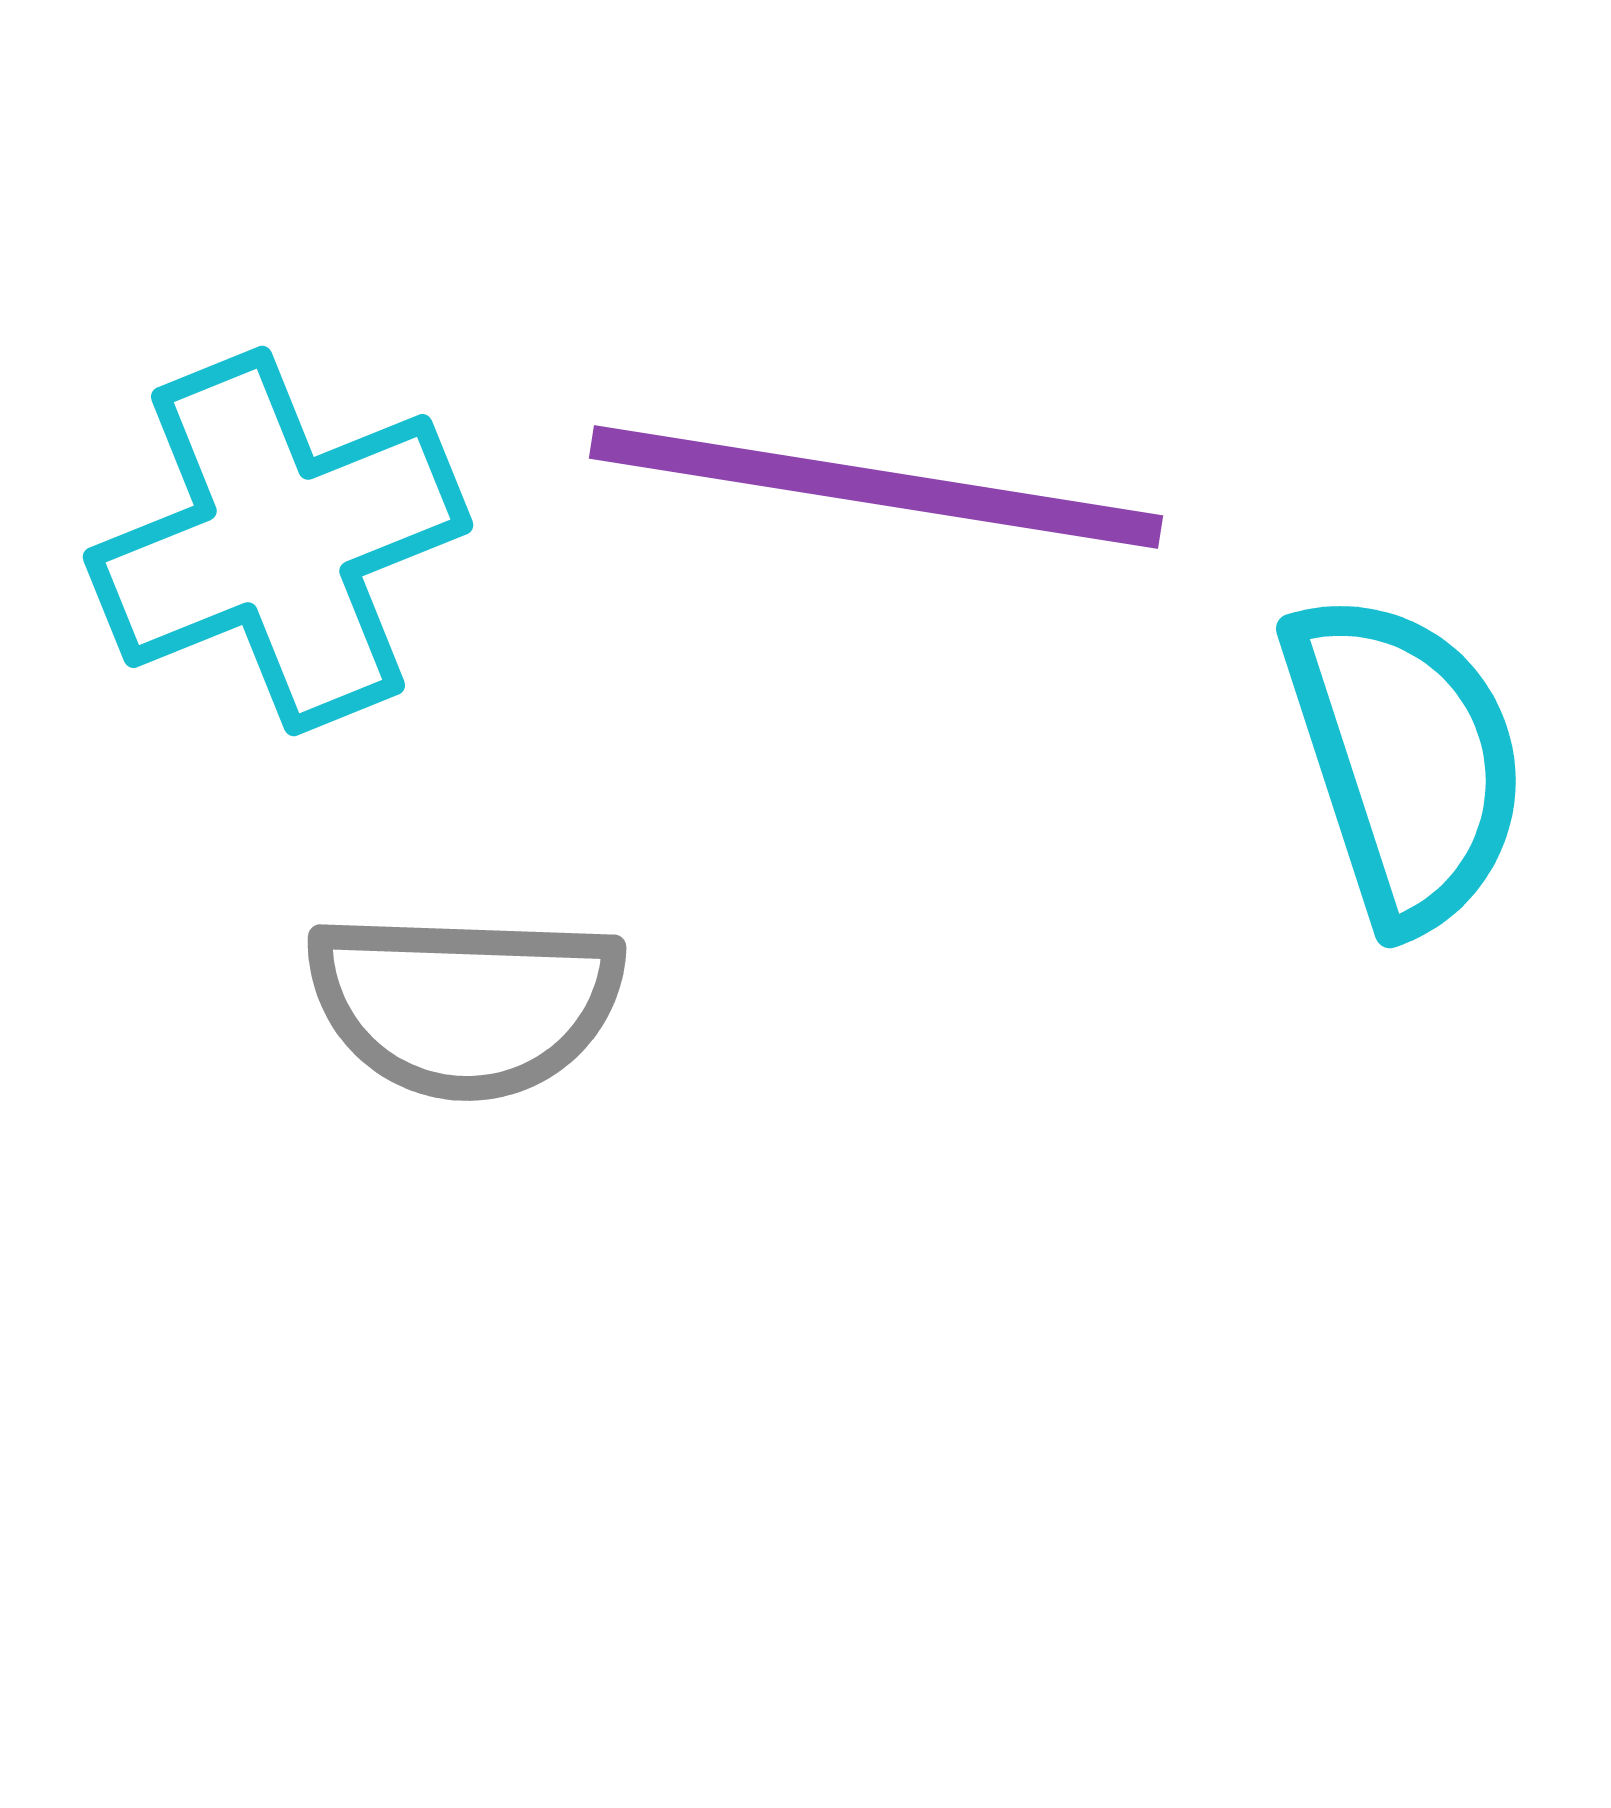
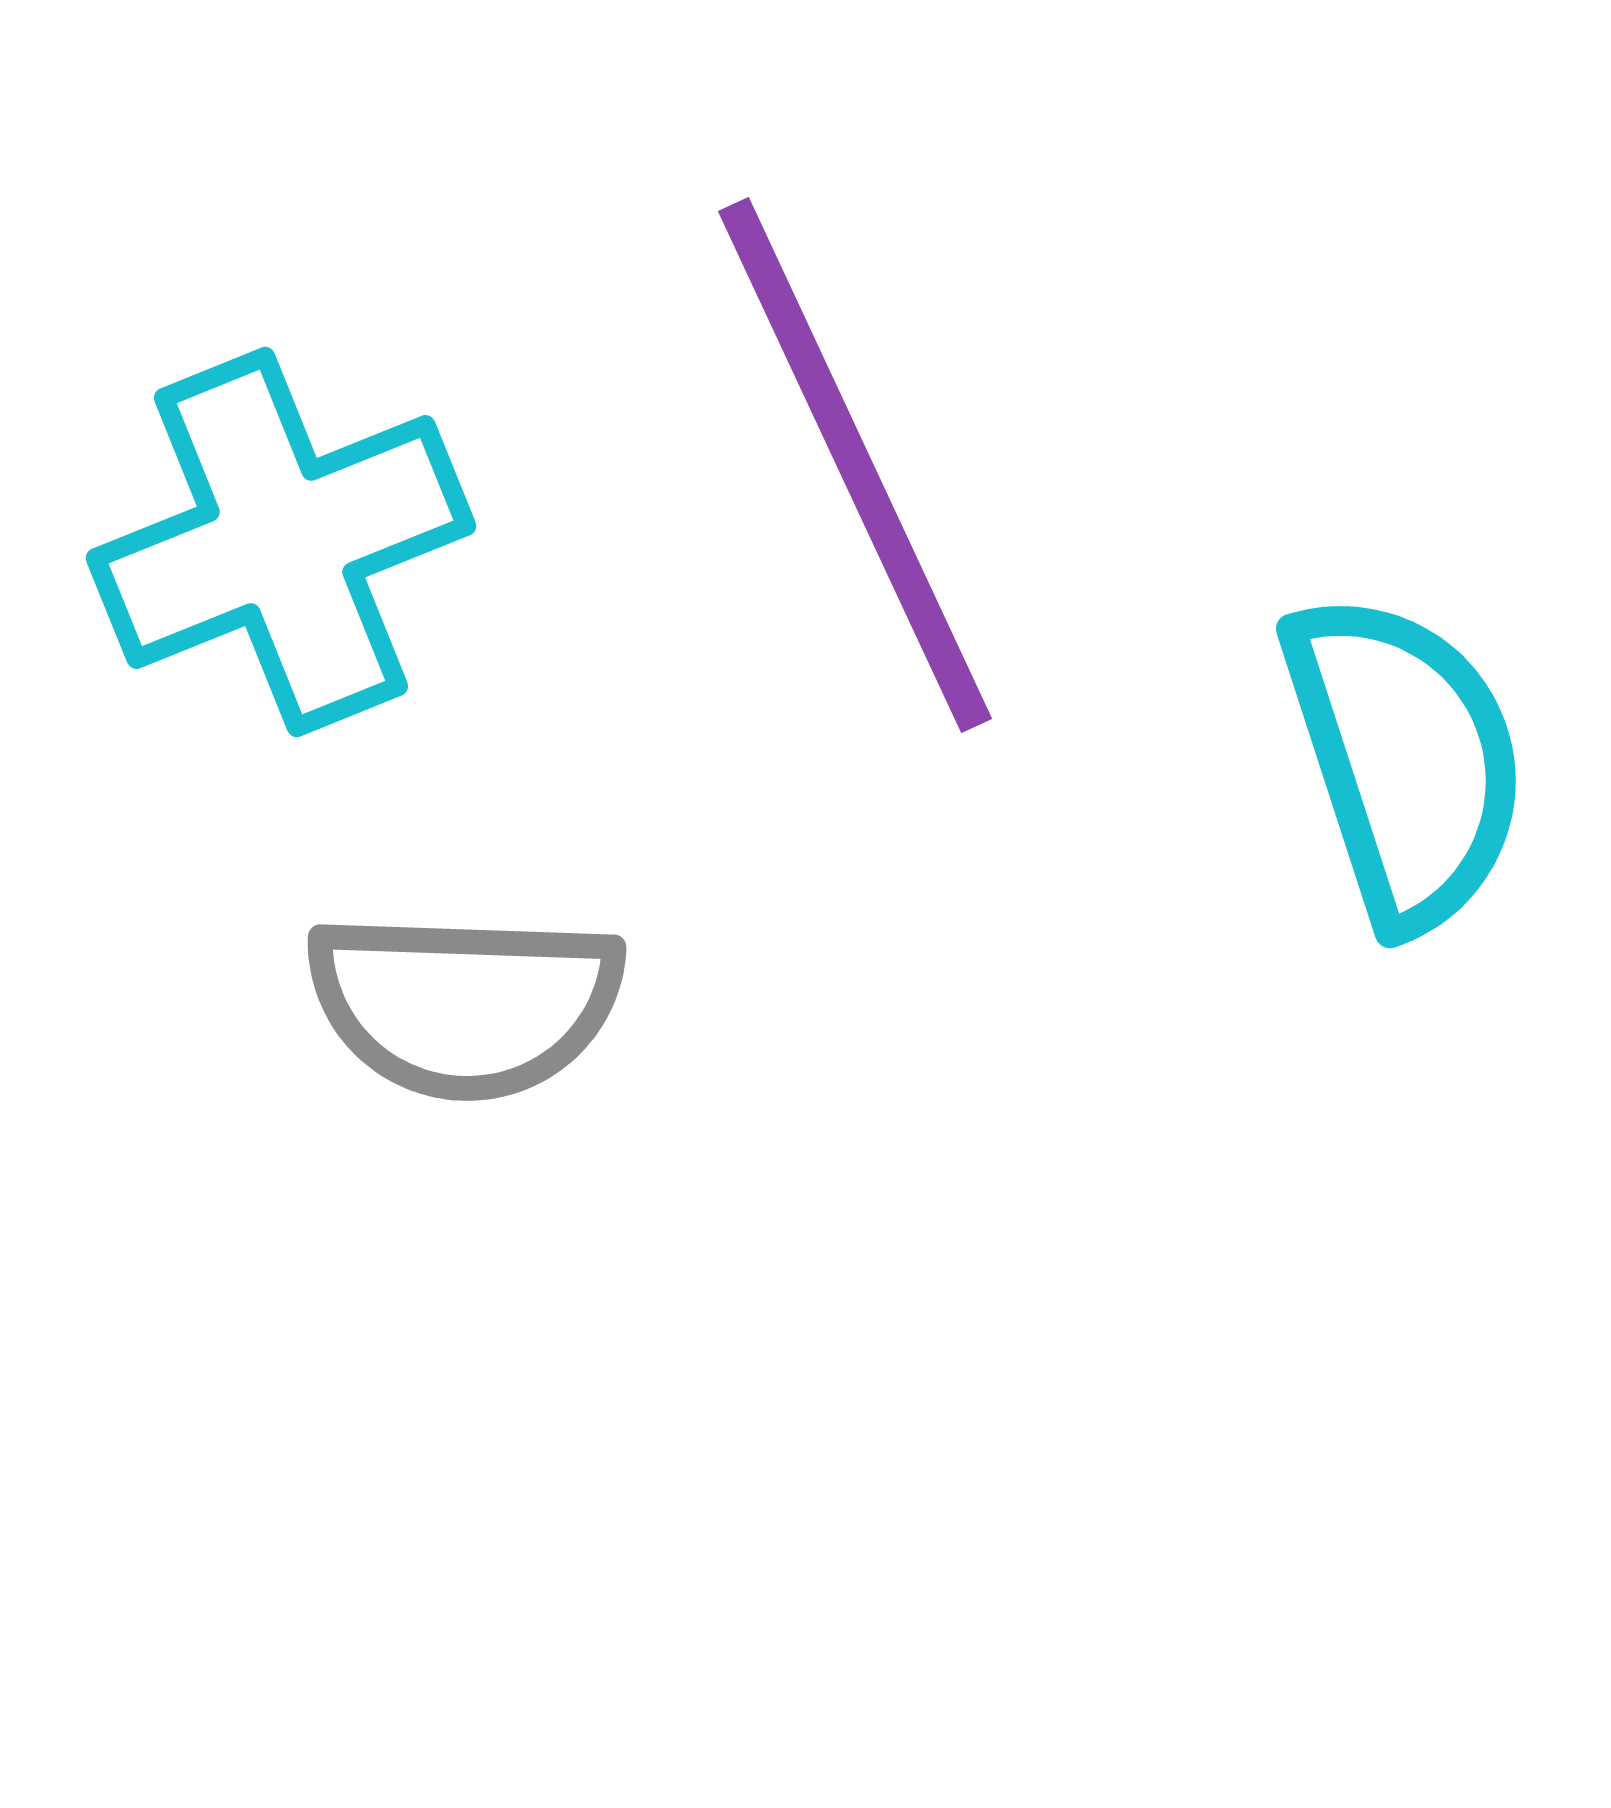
purple line: moved 21 px left, 22 px up; rotated 56 degrees clockwise
cyan cross: moved 3 px right, 1 px down
